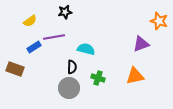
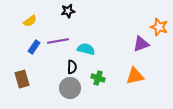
black star: moved 3 px right, 1 px up
orange star: moved 6 px down
purple line: moved 4 px right, 4 px down
blue rectangle: rotated 24 degrees counterclockwise
brown rectangle: moved 7 px right, 10 px down; rotated 54 degrees clockwise
gray circle: moved 1 px right
